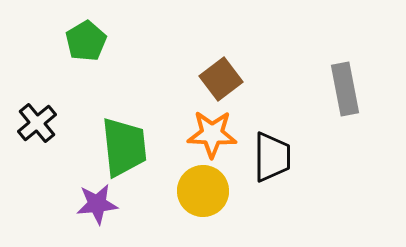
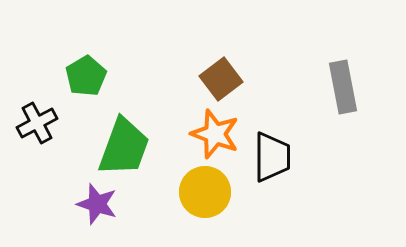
green pentagon: moved 35 px down
gray rectangle: moved 2 px left, 2 px up
black cross: rotated 12 degrees clockwise
orange star: moved 3 px right; rotated 18 degrees clockwise
green trapezoid: rotated 26 degrees clockwise
yellow circle: moved 2 px right, 1 px down
purple star: rotated 24 degrees clockwise
